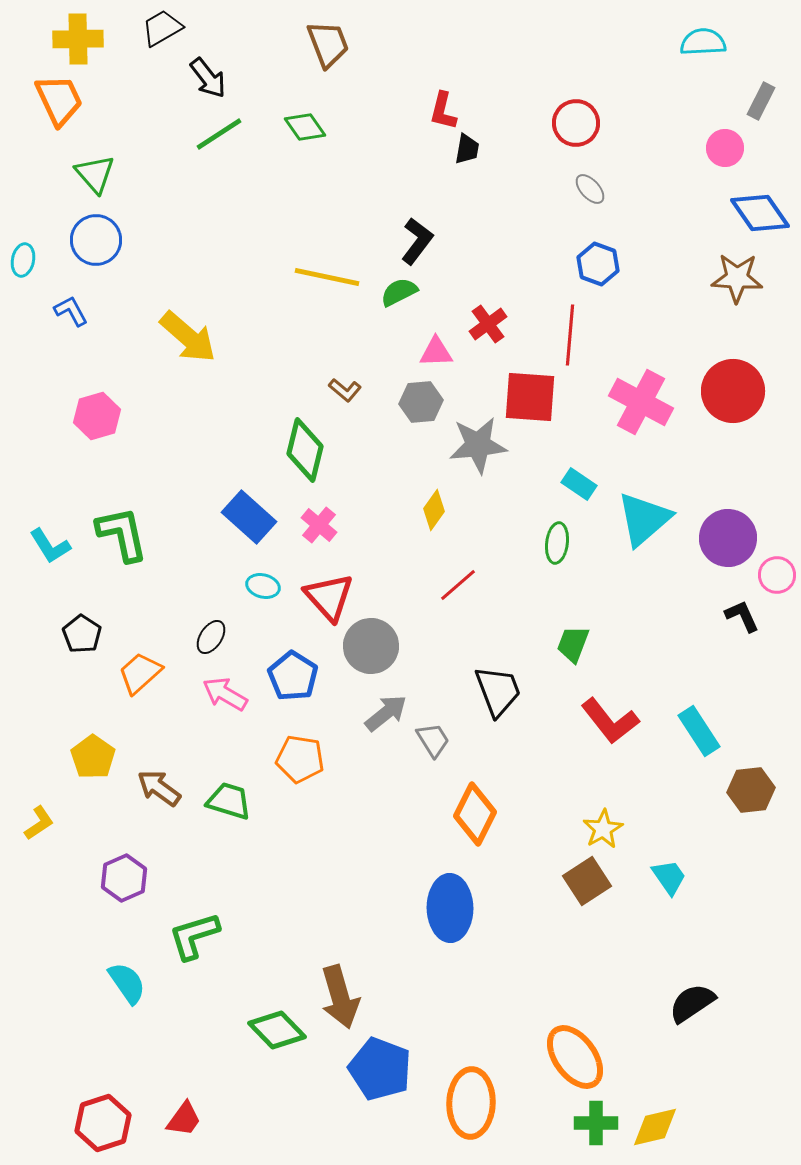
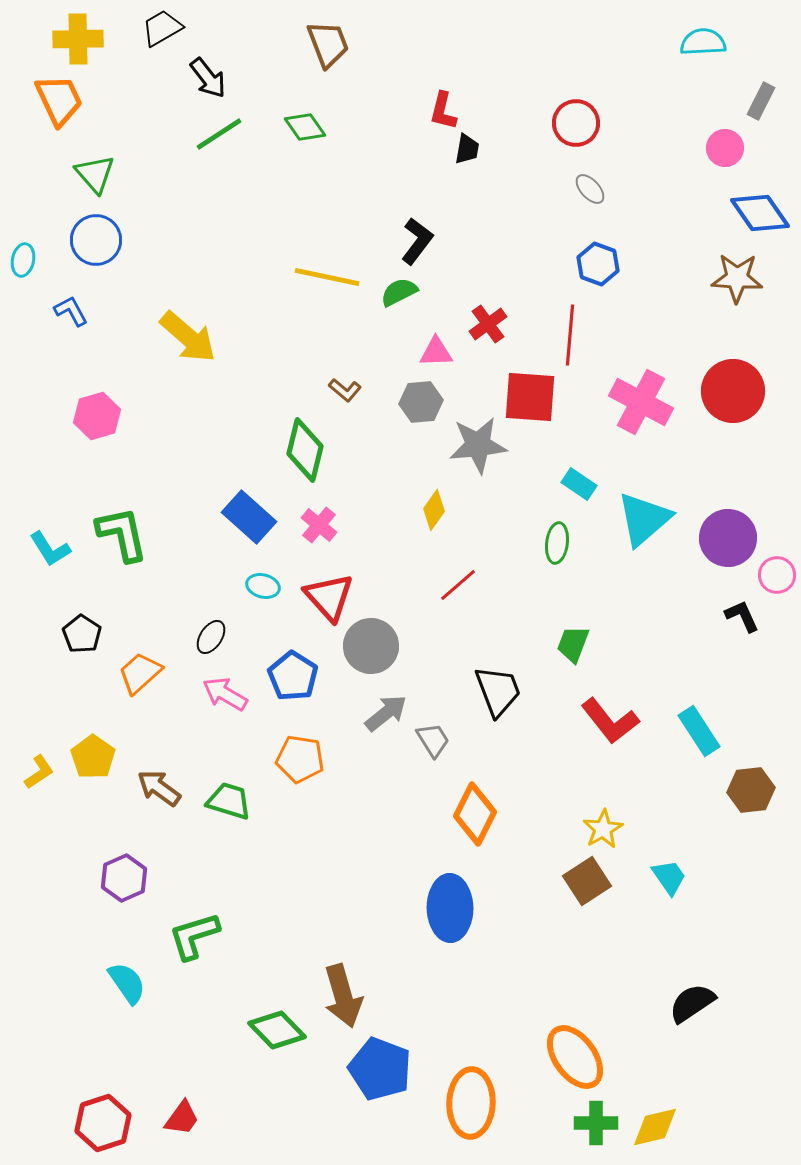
cyan L-shape at (50, 546): moved 3 px down
yellow L-shape at (39, 823): moved 51 px up
brown arrow at (340, 997): moved 3 px right, 1 px up
red trapezoid at (184, 1119): moved 2 px left, 1 px up
